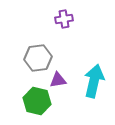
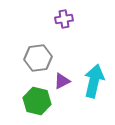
purple triangle: moved 4 px right, 1 px down; rotated 18 degrees counterclockwise
